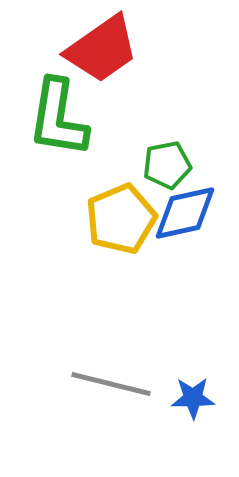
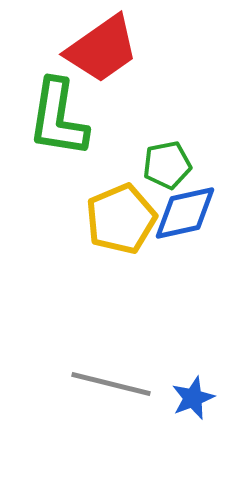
blue star: rotated 21 degrees counterclockwise
